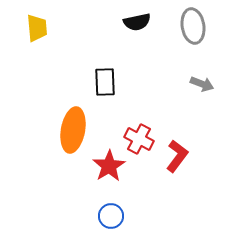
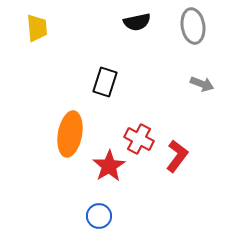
black rectangle: rotated 20 degrees clockwise
orange ellipse: moved 3 px left, 4 px down
blue circle: moved 12 px left
